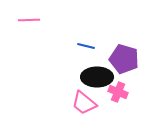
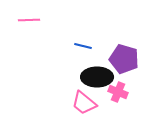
blue line: moved 3 px left
